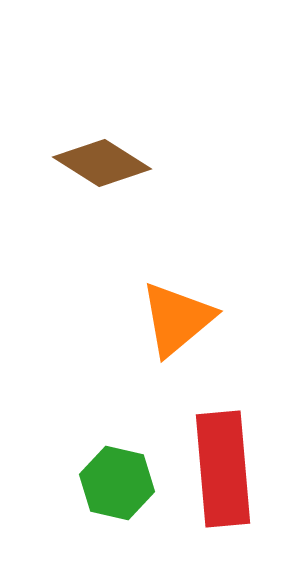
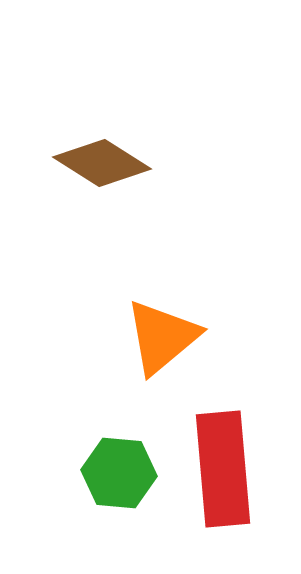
orange triangle: moved 15 px left, 18 px down
green hexagon: moved 2 px right, 10 px up; rotated 8 degrees counterclockwise
